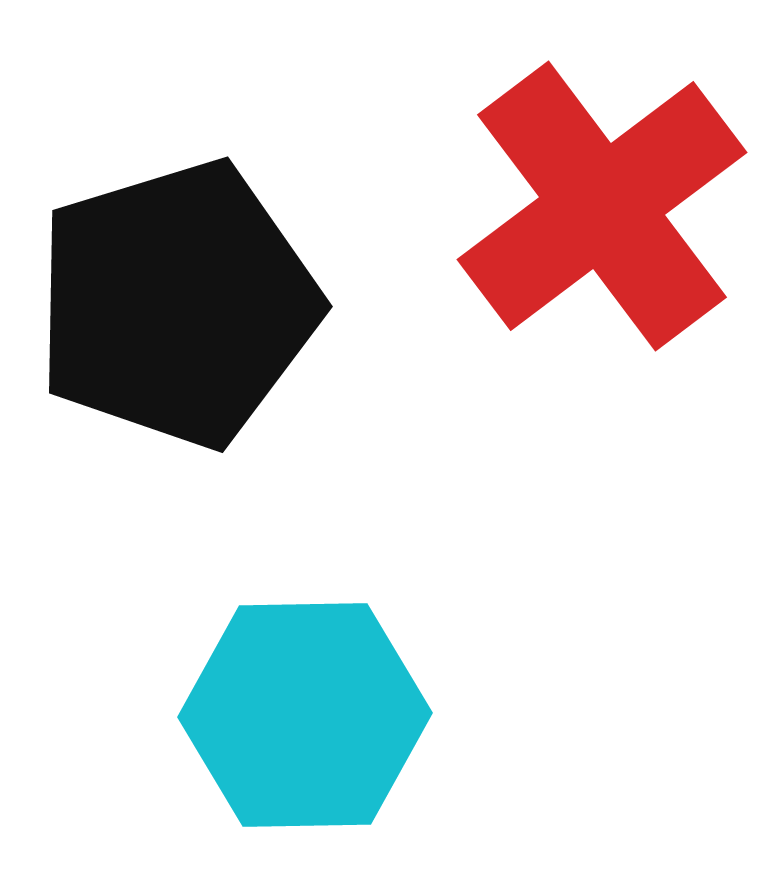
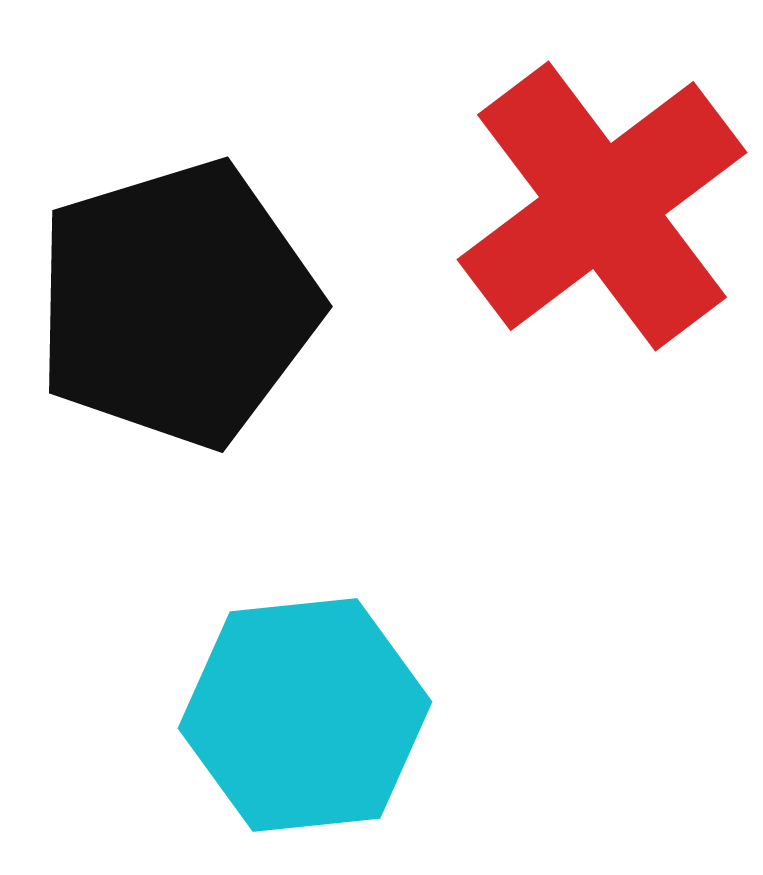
cyan hexagon: rotated 5 degrees counterclockwise
